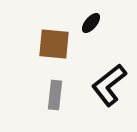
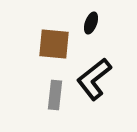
black ellipse: rotated 20 degrees counterclockwise
black L-shape: moved 15 px left, 6 px up
